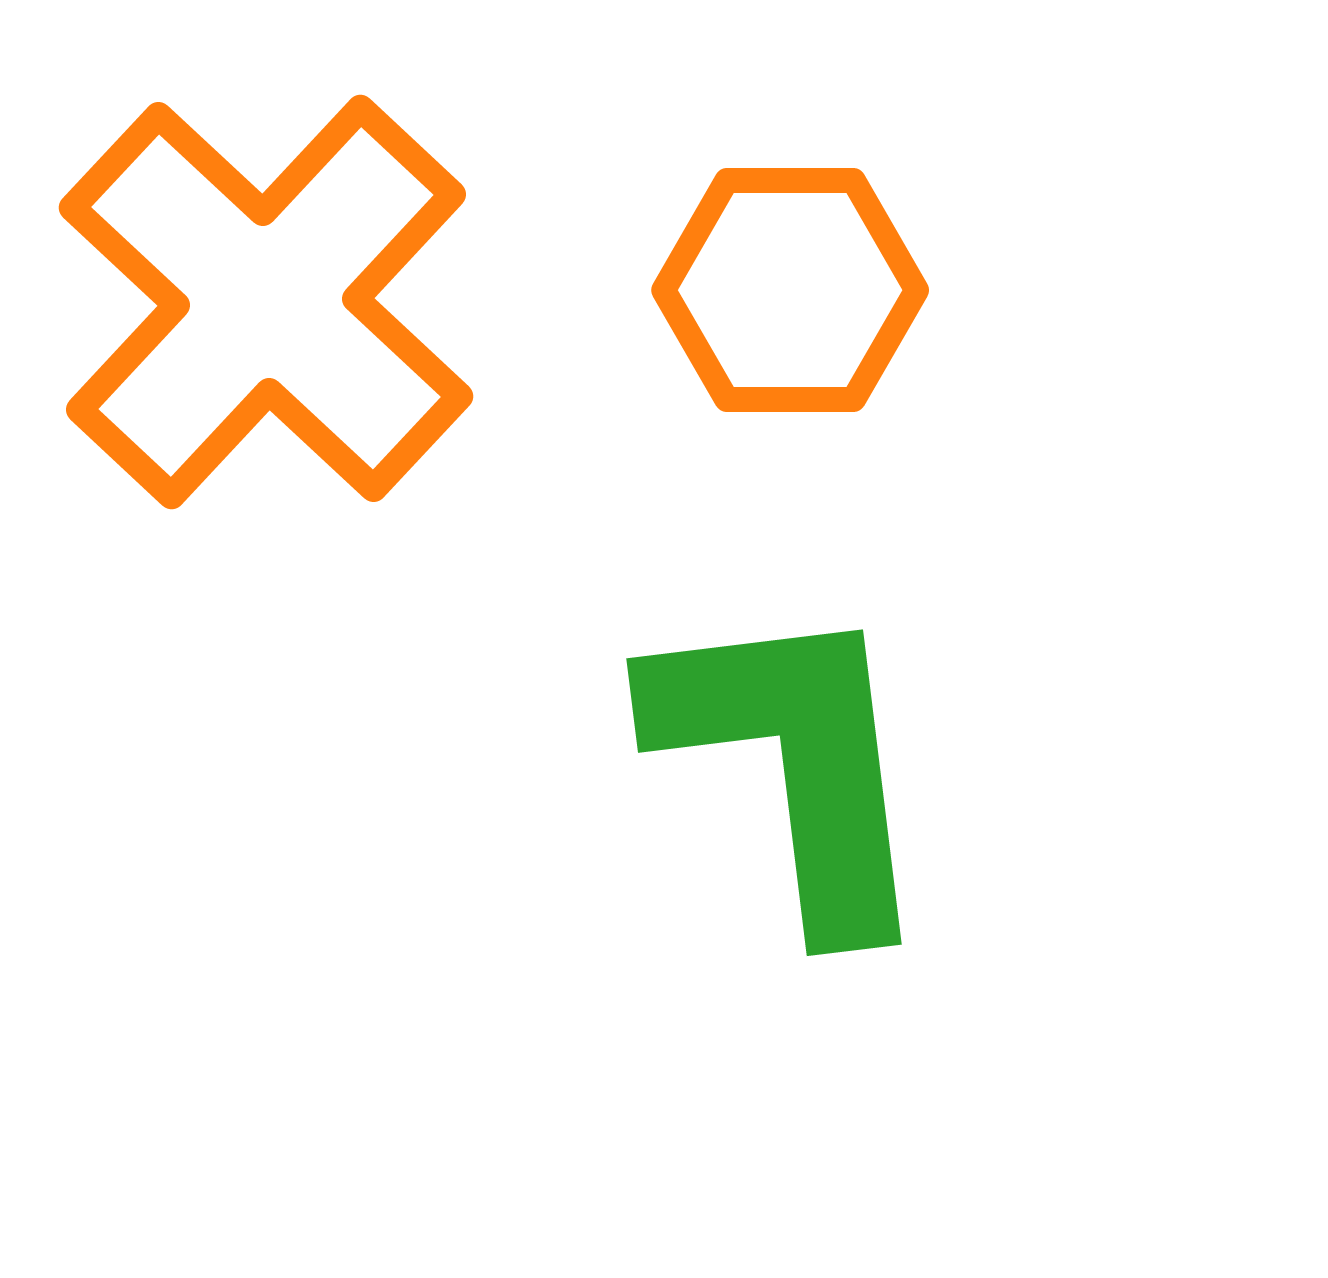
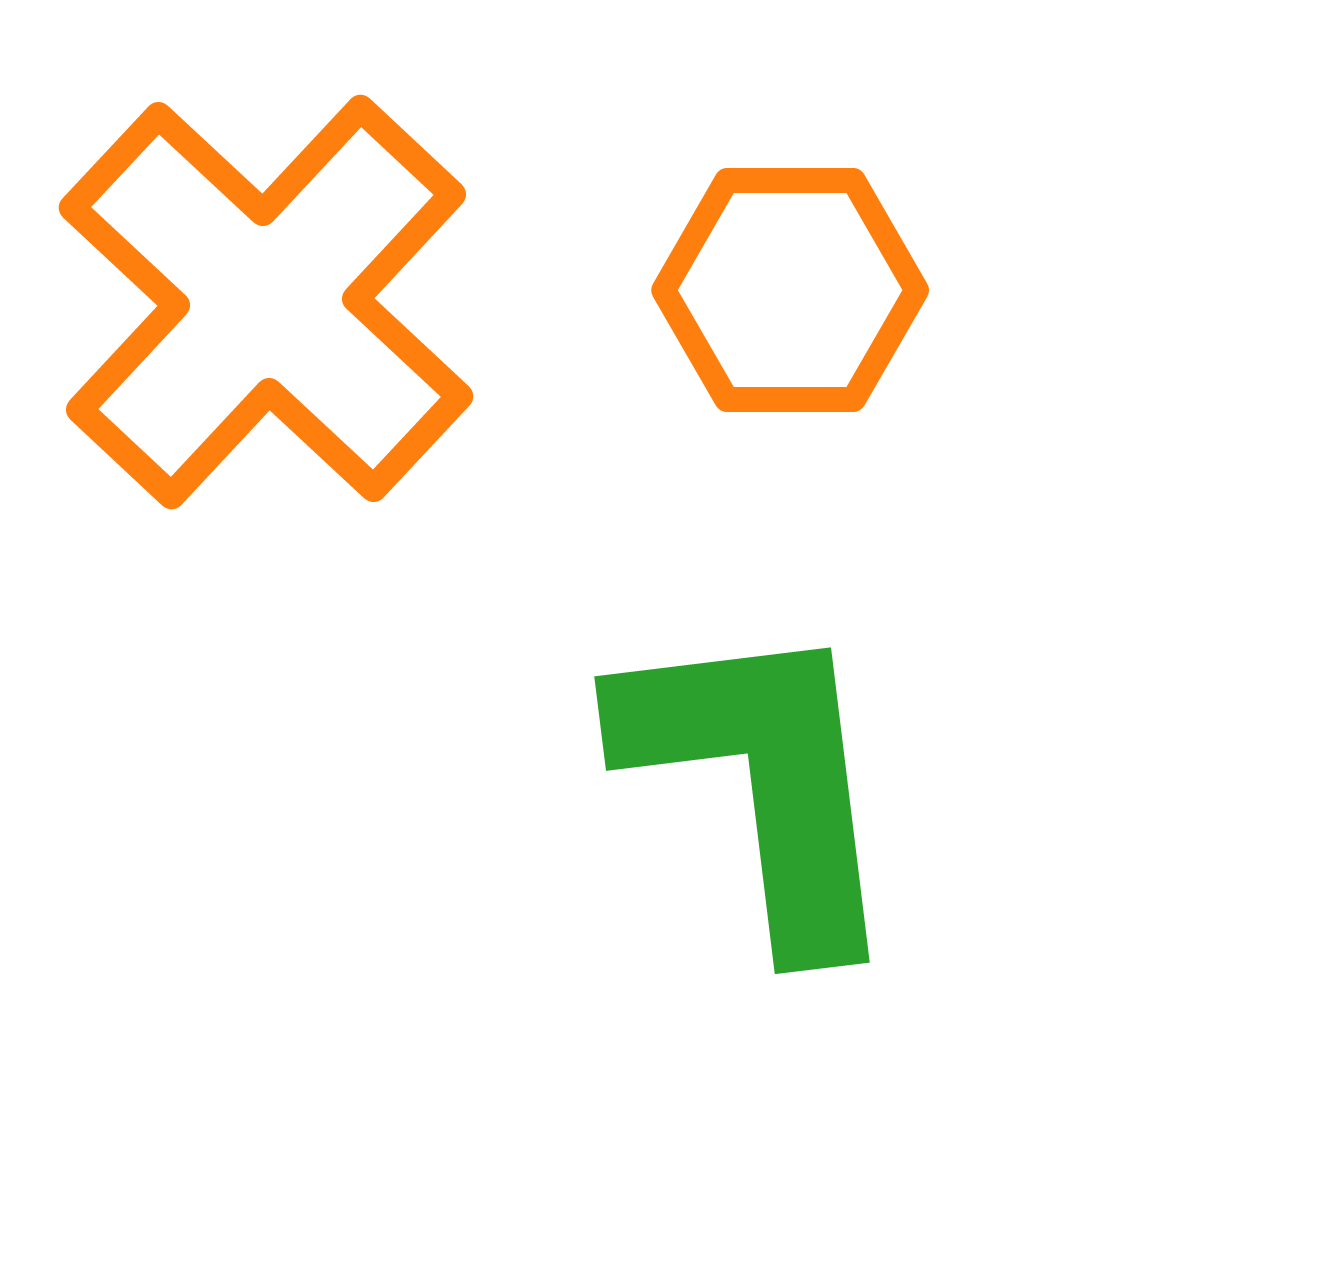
green L-shape: moved 32 px left, 18 px down
